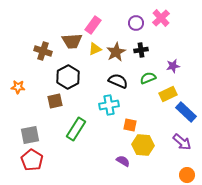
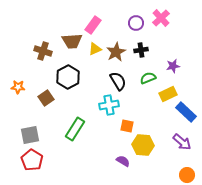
black semicircle: rotated 36 degrees clockwise
brown square: moved 9 px left, 3 px up; rotated 21 degrees counterclockwise
orange square: moved 3 px left, 1 px down
green rectangle: moved 1 px left
